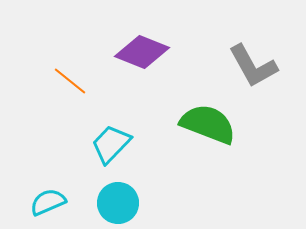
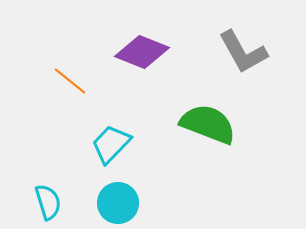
gray L-shape: moved 10 px left, 14 px up
cyan semicircle: rotated 96 degrees clockwise
